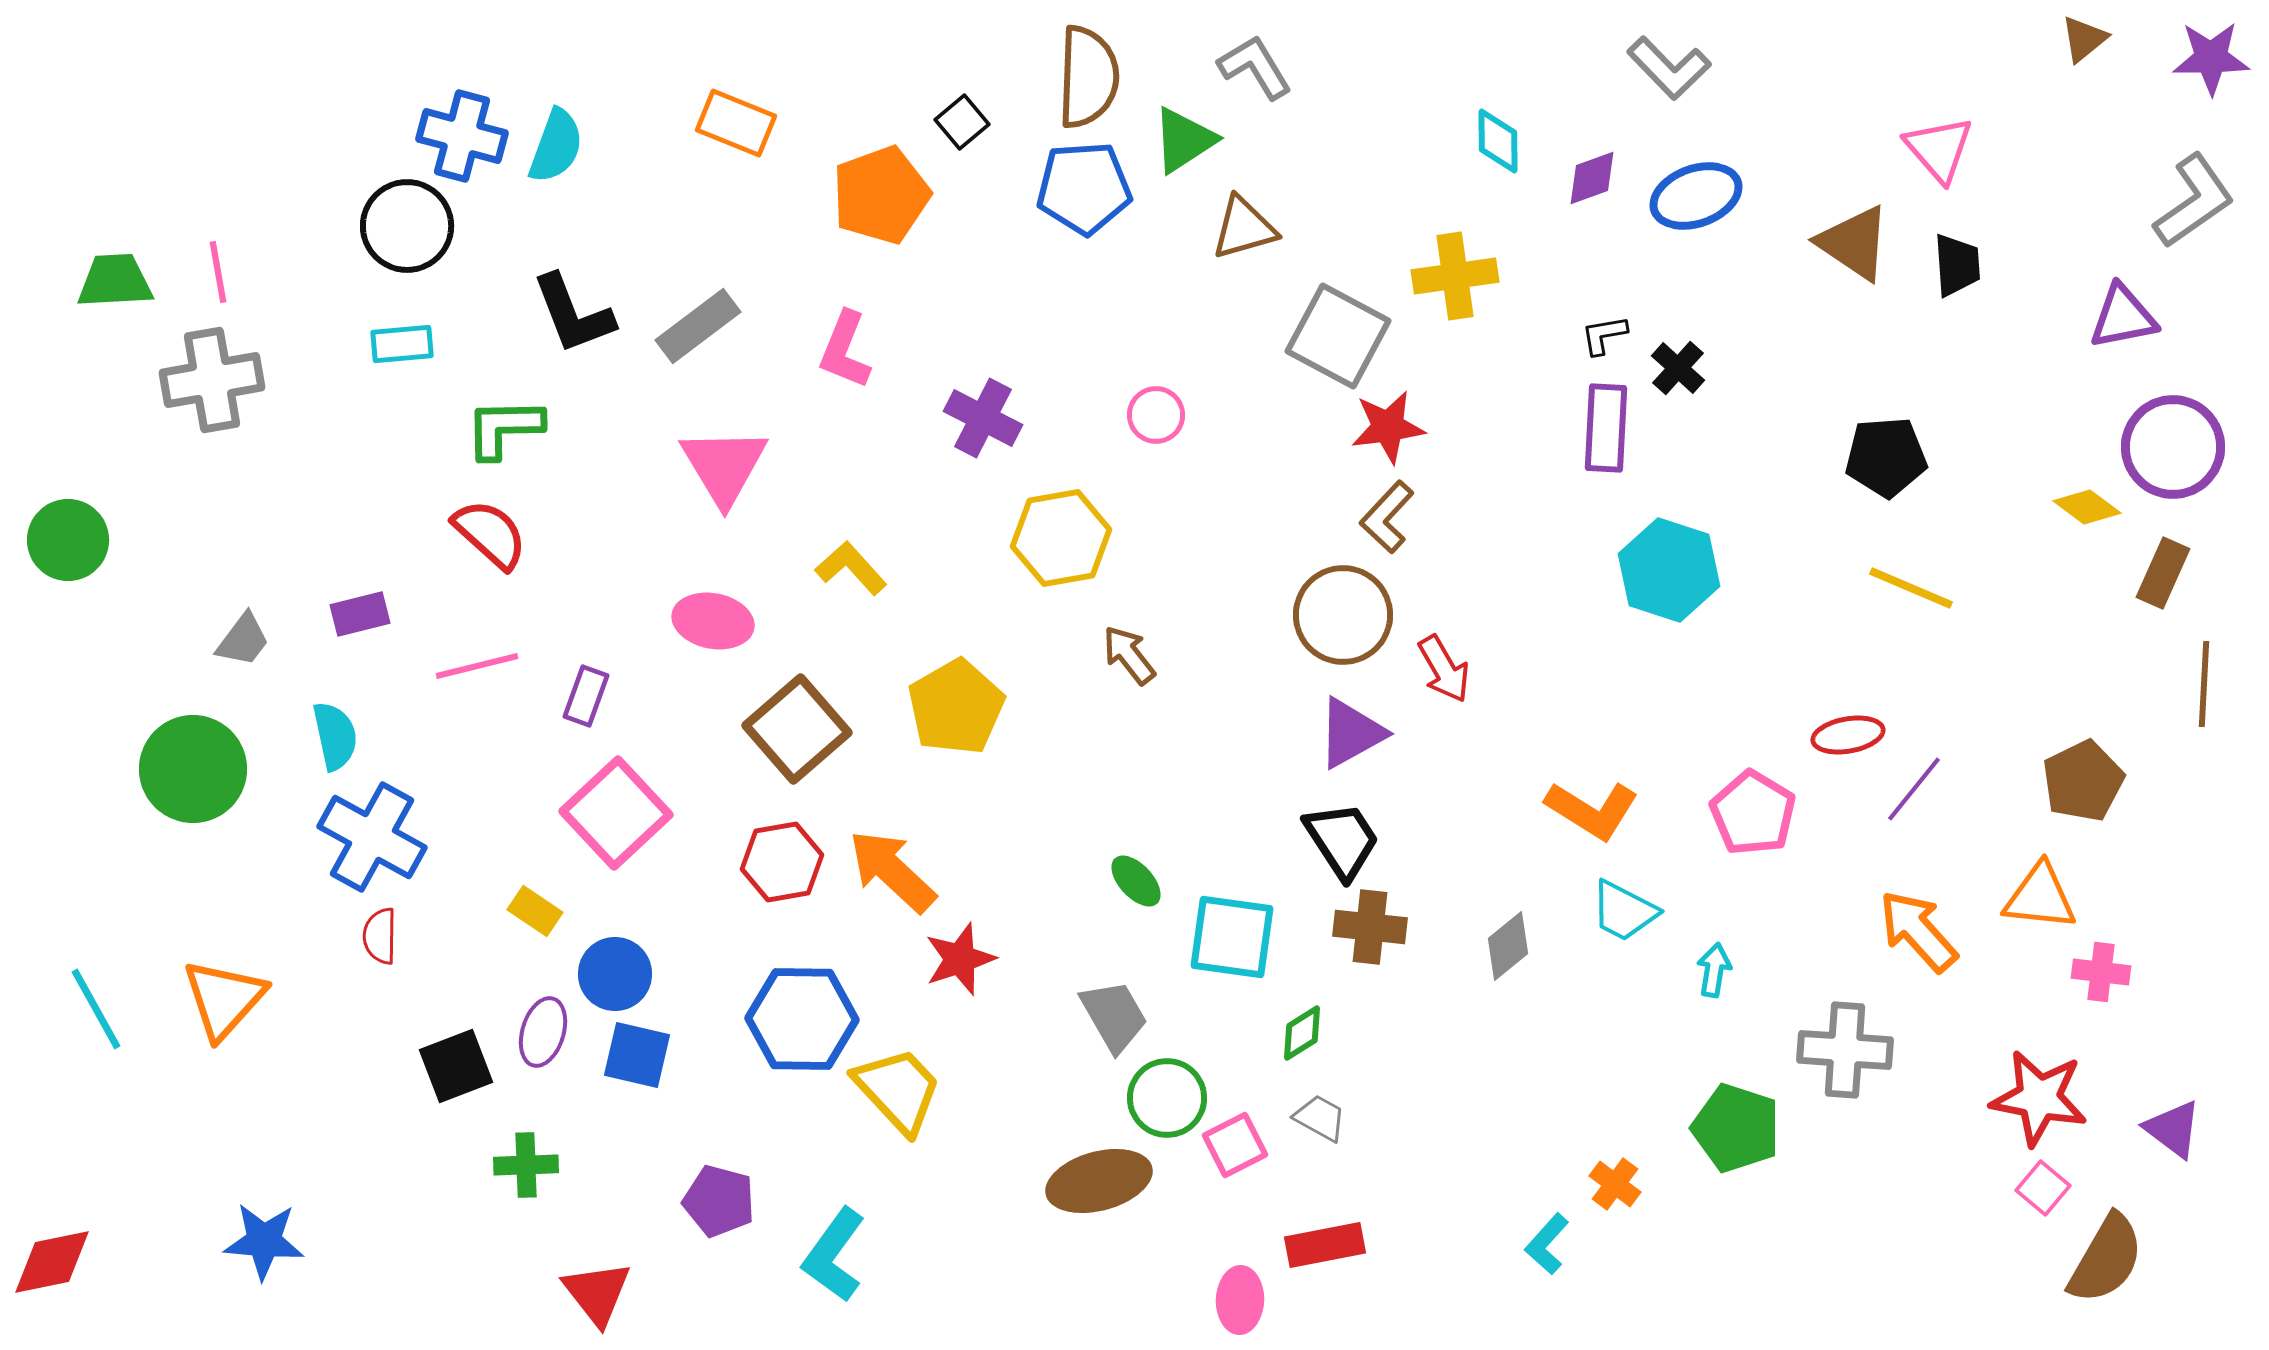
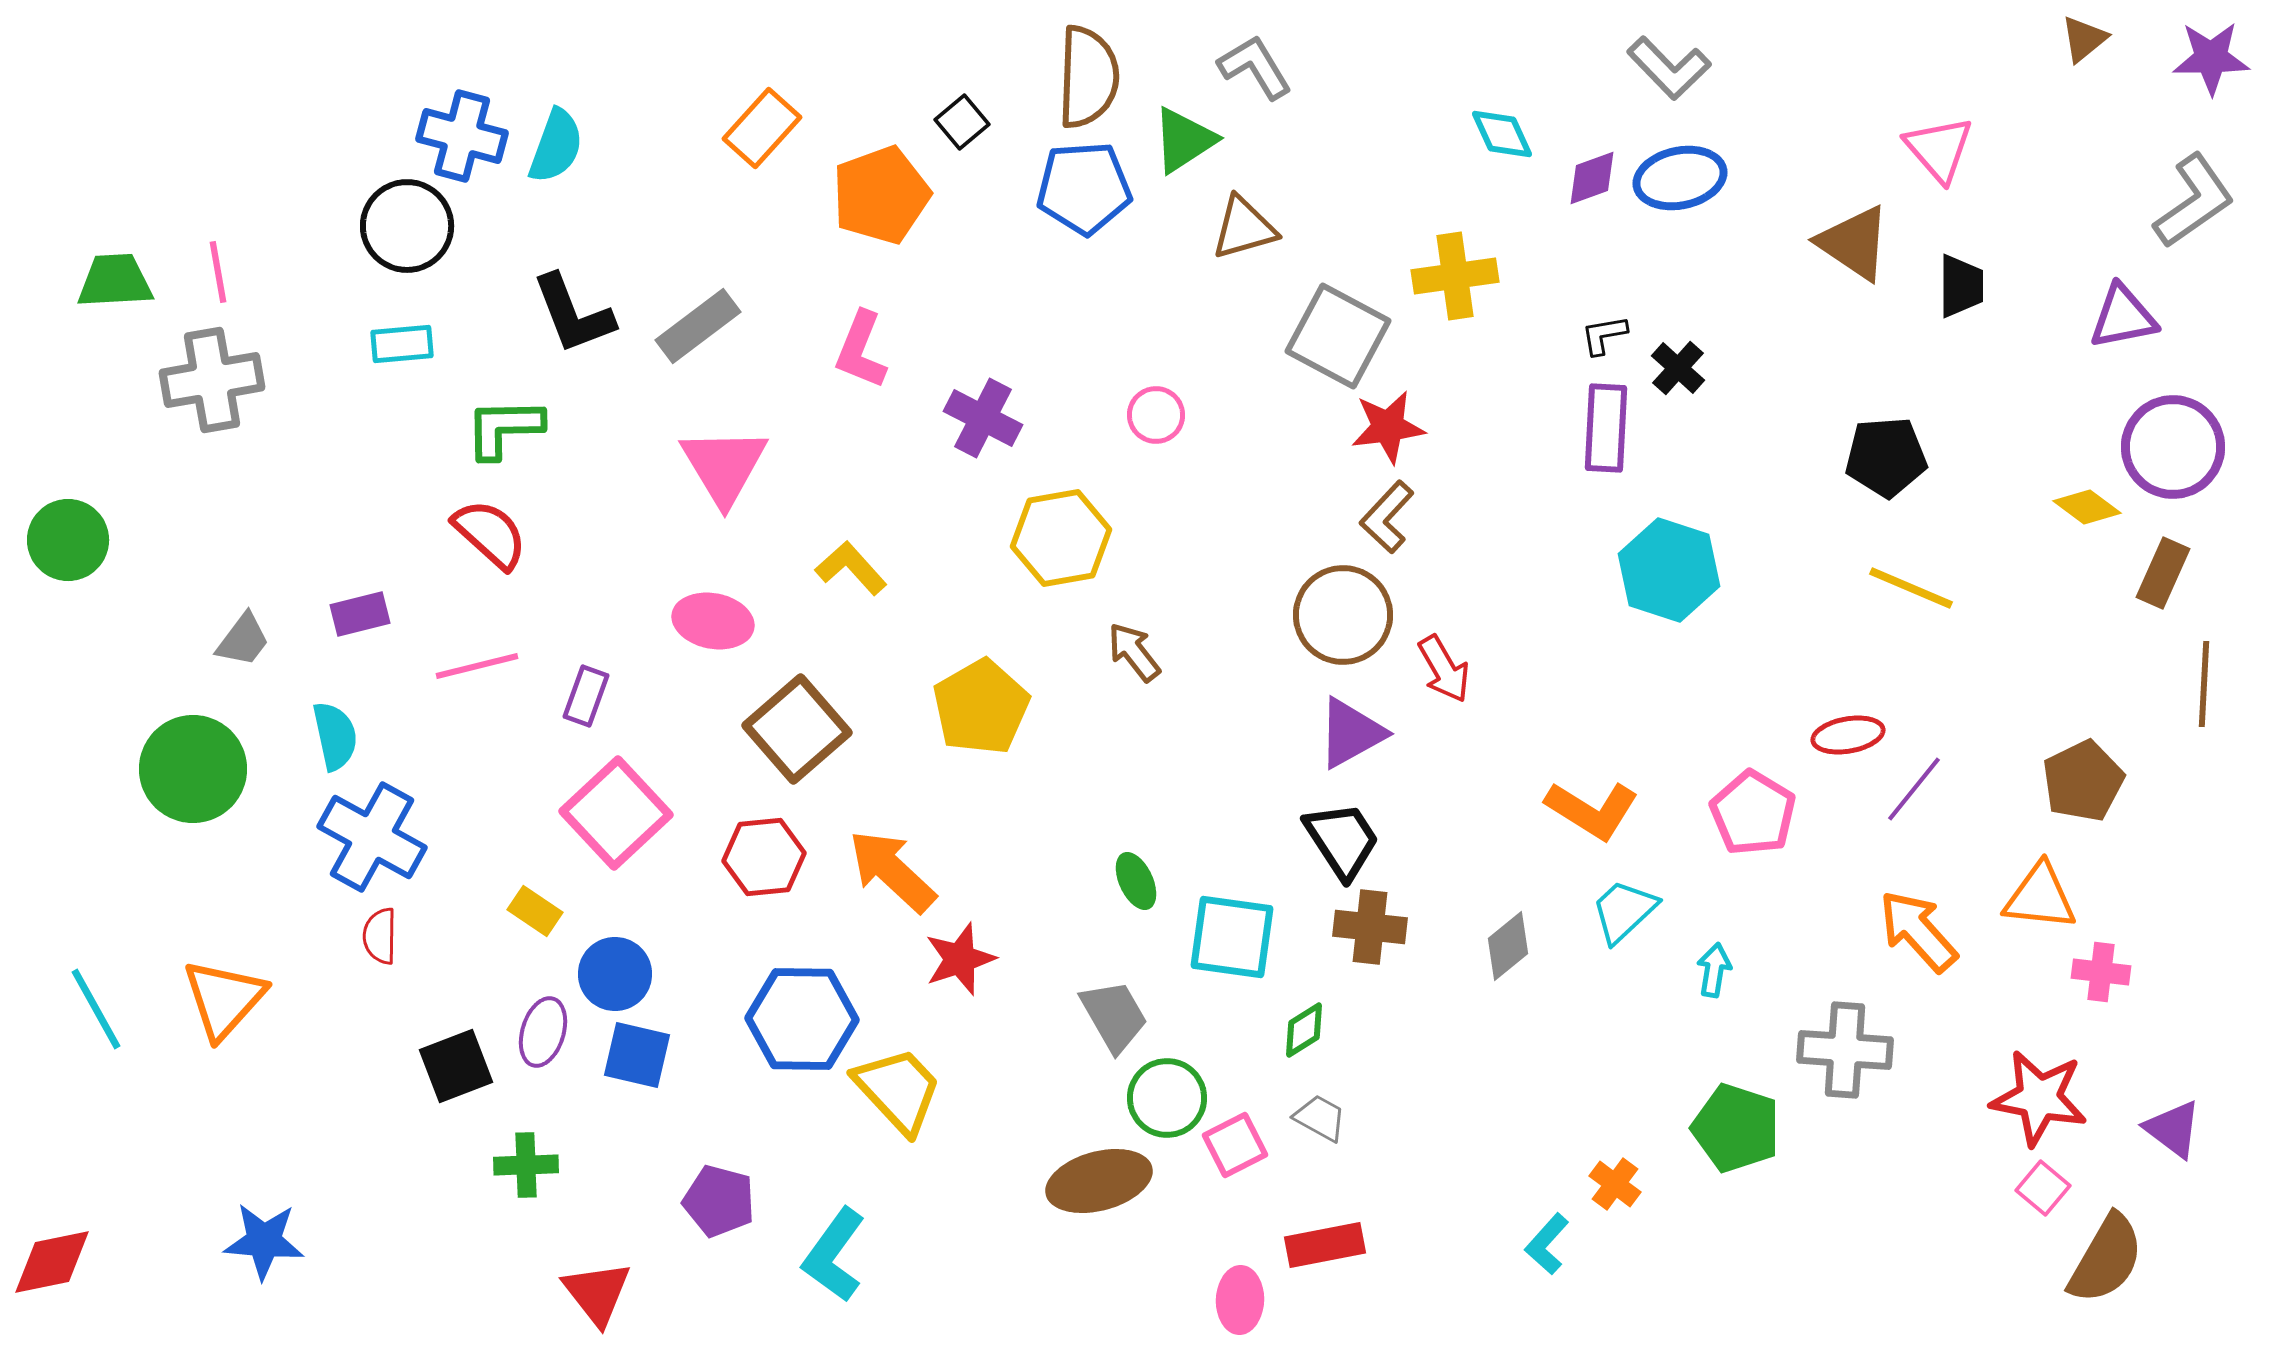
orange rectangle at (736, 123): moved 26 px right, 5 px down; rotated 70 degrees counterclockwise
cyan diamond at (1498, 141): moved 4 px right, 7 px up; rotated 24 degrees counterclockwise
blue ellipse at (1696, 196): moved 16 px left, 18 px up; rotated 8 degrees clockwise
black trapezoid at (1957, 265): moved 4 px right, 21 px down; rotated 4 degrees clockwise
pink L-shape at (845, 350): moved 16 px right
brown arrow at (1129, 655): moved 5 px right, 3 px up
yellow pentagon at (956, 707): moved 25 px right
red hexagon at (782, 862): moved 18 px left, 5 px up; rotated 4 degrees clockwise
green ellipse at (1136, 881): rotated 18 degrees clockwise
cyan trapezoid at (1624, 911): rotated 110 degrees clockwise
green diamond at (1302, 1033): moved 2 px right, 3 px up
